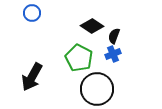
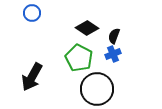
black diamond: moved 5 px left, 2 px down
